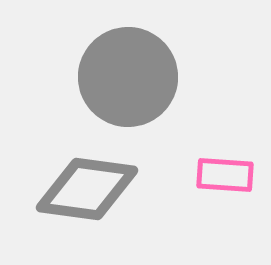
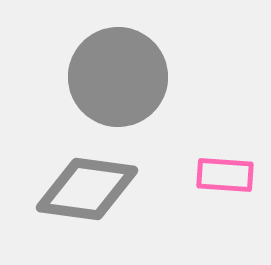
gray circle: moved 10 px left
